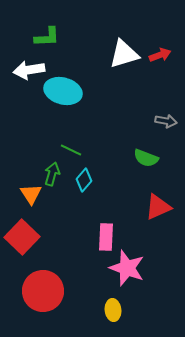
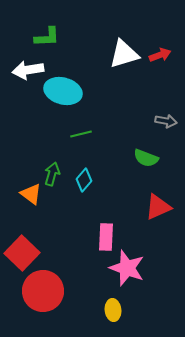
white arrow: moved 1 px left
green line: moved 10 px right, 16 px up; rotated 40 degrees counterclockwise
orange triangle: rotated 20 degrees counterclockwise
red square: moved 16 px down
